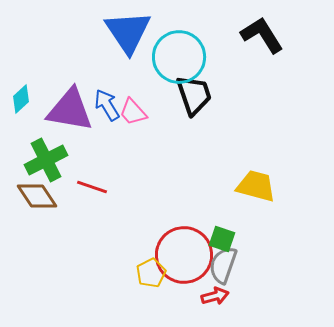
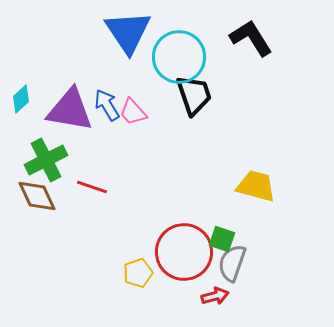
black L-shape: moved 11 px left, 3 px down
brown diamond: rotated 9 degrees clockwise
red circle: moved 3 px up
gray semicircle: moved 9 px right, 2 px up
yellow pentagon: moved 13 px left; rotated 8 degrees clockwise
